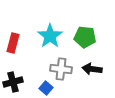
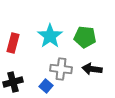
blue square: moved 2 px up
